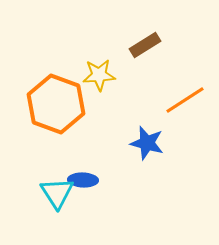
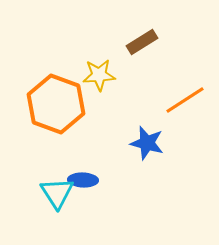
brown rectangle: moved 3 px left, 3 px up
